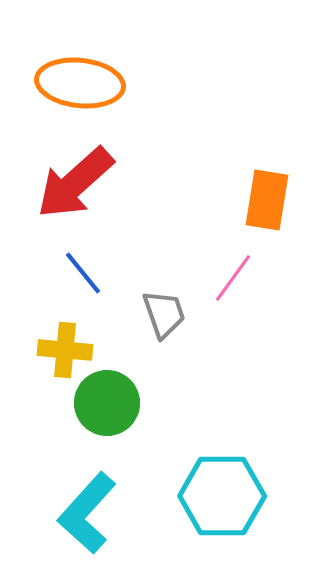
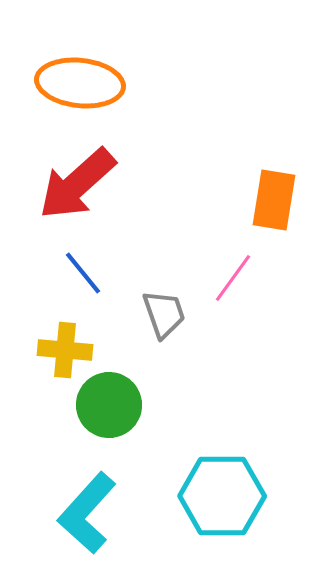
red arrow: moved 2 px right, 1 px down
orange rectangle: moved 7 px right
green circle: moved 2 px right, 2 px down
